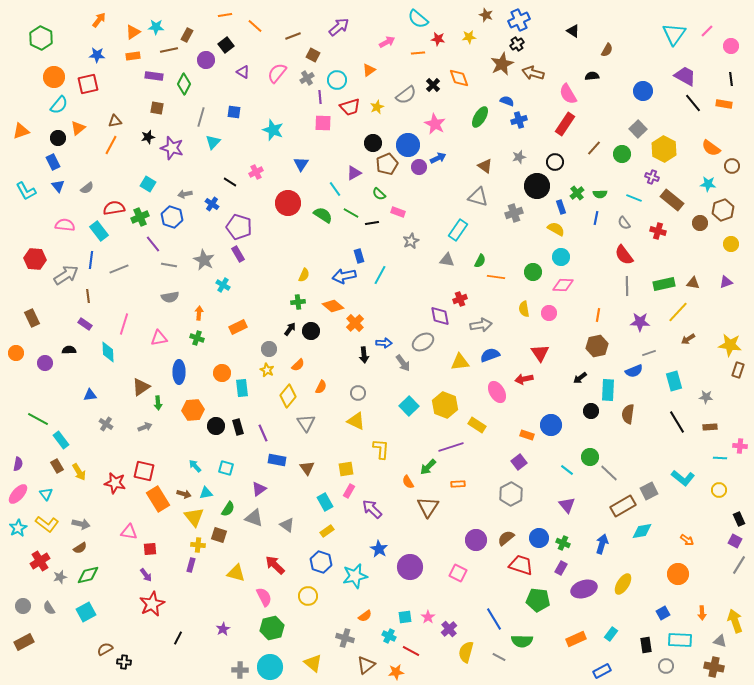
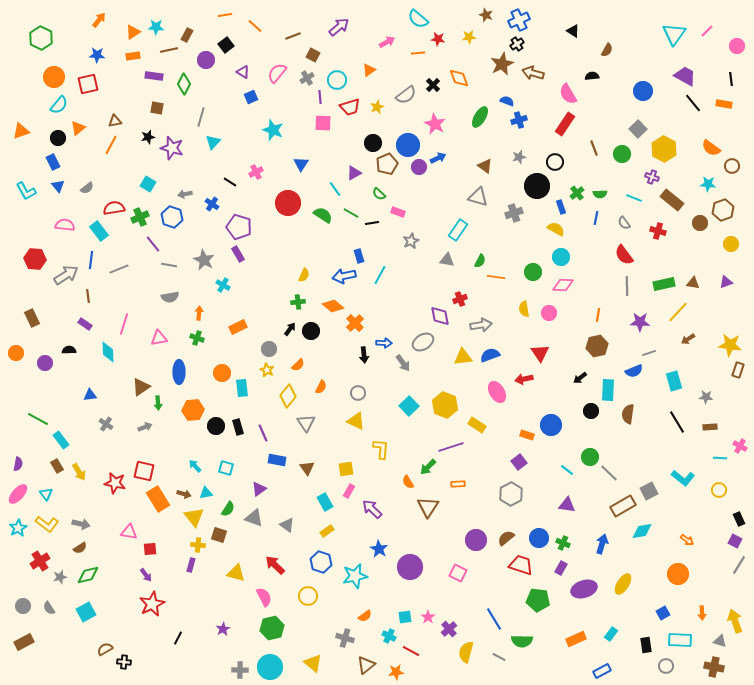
pink circle at (731, 46): moved 6 px right
blue square at (234, 112): moved 17 px right, 15 px up; rotated 32 degrees counterclockwise
brown line at (594, 148): rotated 63 degrees counterclockwise
yellow triangle at (460, 362): moved 3 px right, 5 px up
pink cross at (740, 446): rotated 24 degrees clockwise
purple triangle at (567, 505): rotated 42 degrees counterclockwise
